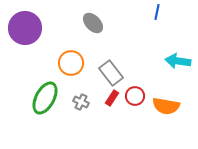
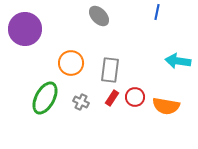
gray ellipse: moved 6 px right, 7 px up
purple circle: moved 1 px down
gray rectangle: moved 1 px left, 3 px up; rotated 45 degrees clockwise
red circle: moved 1 px down
